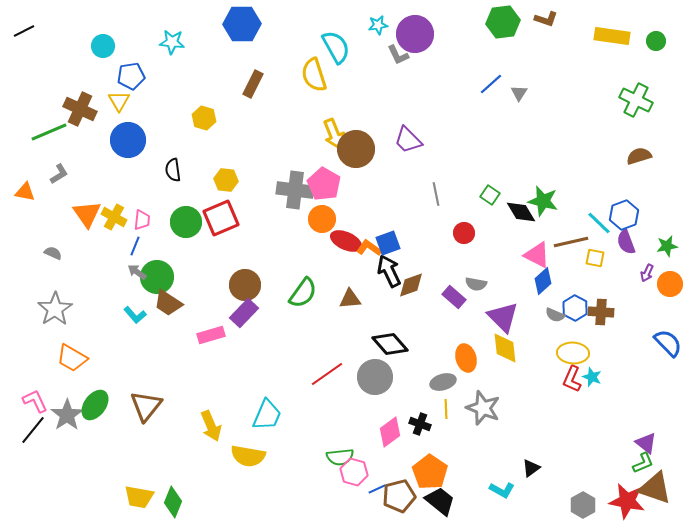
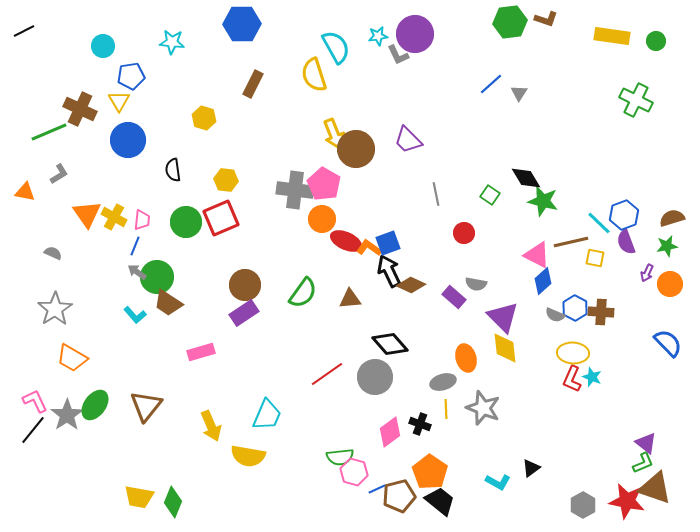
green hexagon at (503, 22): moved 7 px right
cyan star at (378, 25): moved 11 px down
brown semicircle at (639, 156): moved 33 px right, 62 px down
black diamond at (521, 212): moved 5 px right, 34 px up
brown diamond at (411, 285): rotated 44 degrees clockwise
purple rectangle at (244, 313): rotated 12 degrees clockwise
pink rectangle at (211, 335): moved 10 px left, 17 px down
cyan L-shape at (502, 490): moved 4 px left, 8 px up
